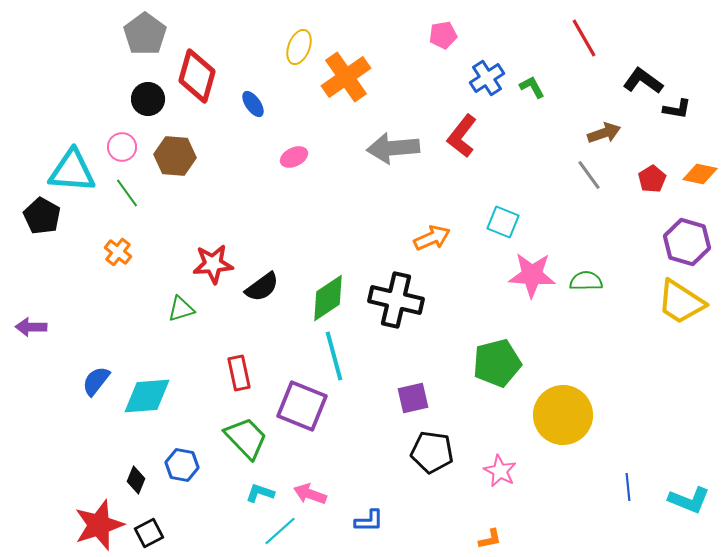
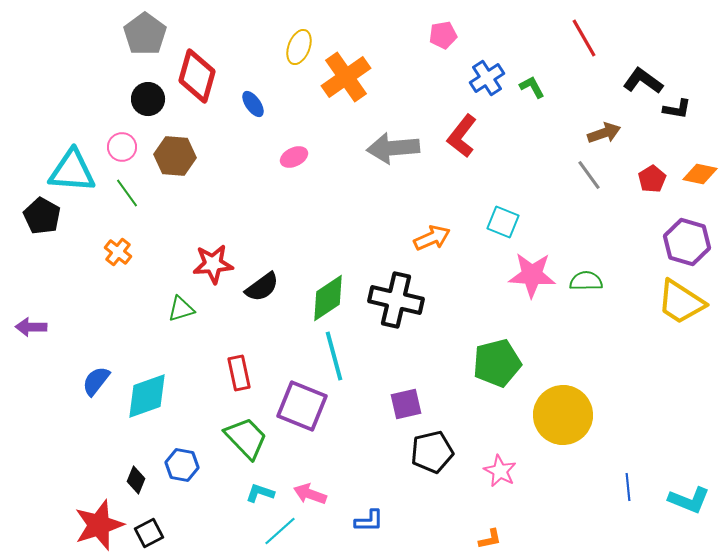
cyan diamond at (147, 396): rotated 15 degrees counterclockwise
purple square at (413, 398): moved 7 px left, 6 px down
black pentagon at (432, 452): rotated 21 degrees counterclockwise
